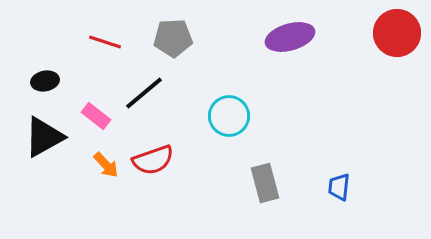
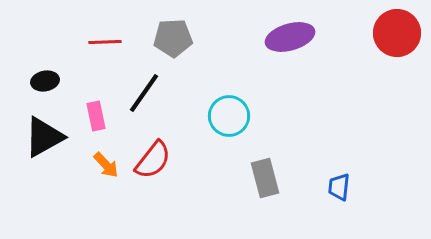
red line: rotated 20 degrees counterclockwise
black line: rotated 15 degrees counterclockwise
pink rectangle: rotated 40 degrees clockwise
red semicircle: rotated 33 degrees counterclockwise
gray rectangle: moved 5 px up
